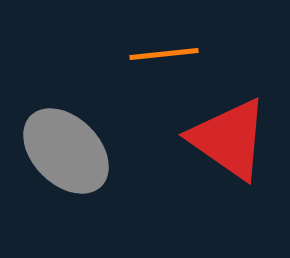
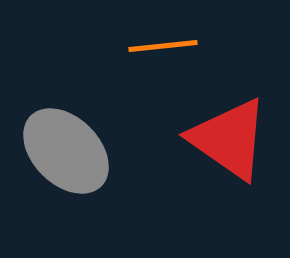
orange line: moved 1 px left, 8 px up
